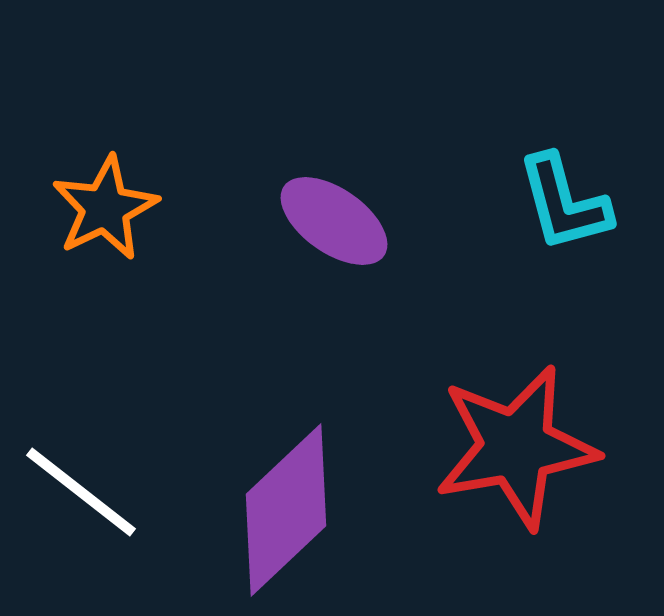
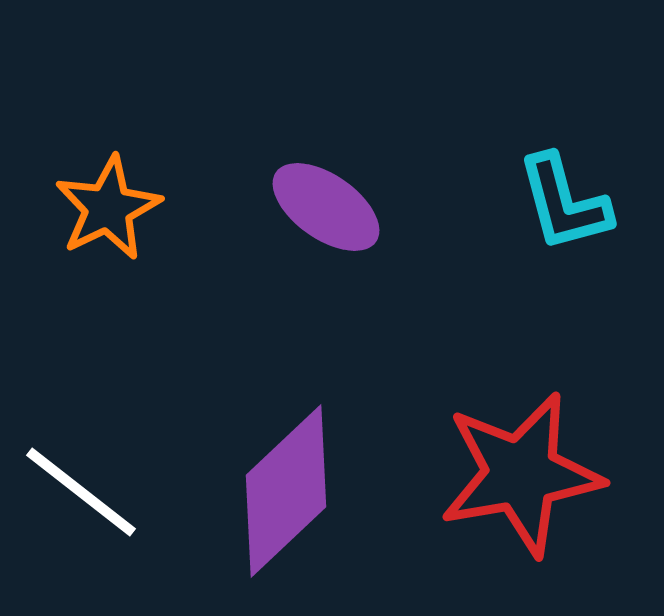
orange star: moved 3 px right
purple ellipse: moved 8 px left, 14 px up
red star: moved 5 px right, 27 px down
purple diamond: moved 19 px up
